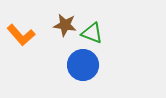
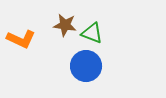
orange L-shape: moved 4 px down; rotated 24 degrees counterclockwise
blue circle: moved 3 px right, 1 px down
